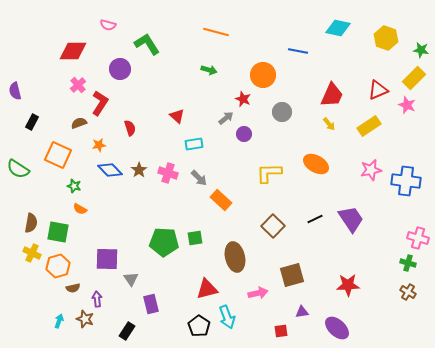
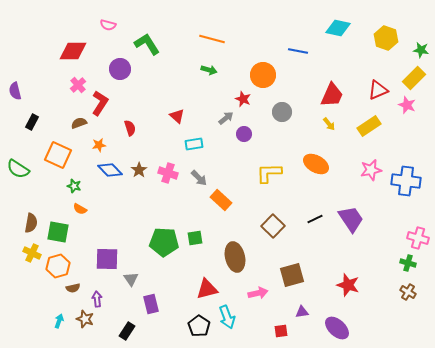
orange line at (216, 32): moved 4 px left, 7 px down
red star at (348, 285): rotated 20 degrees clockwise
